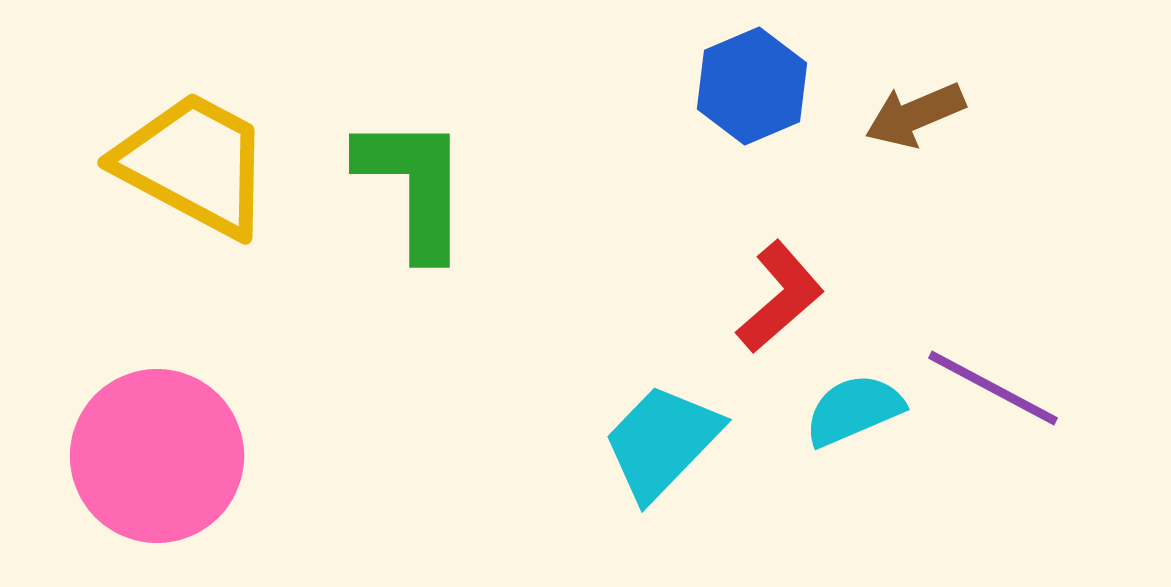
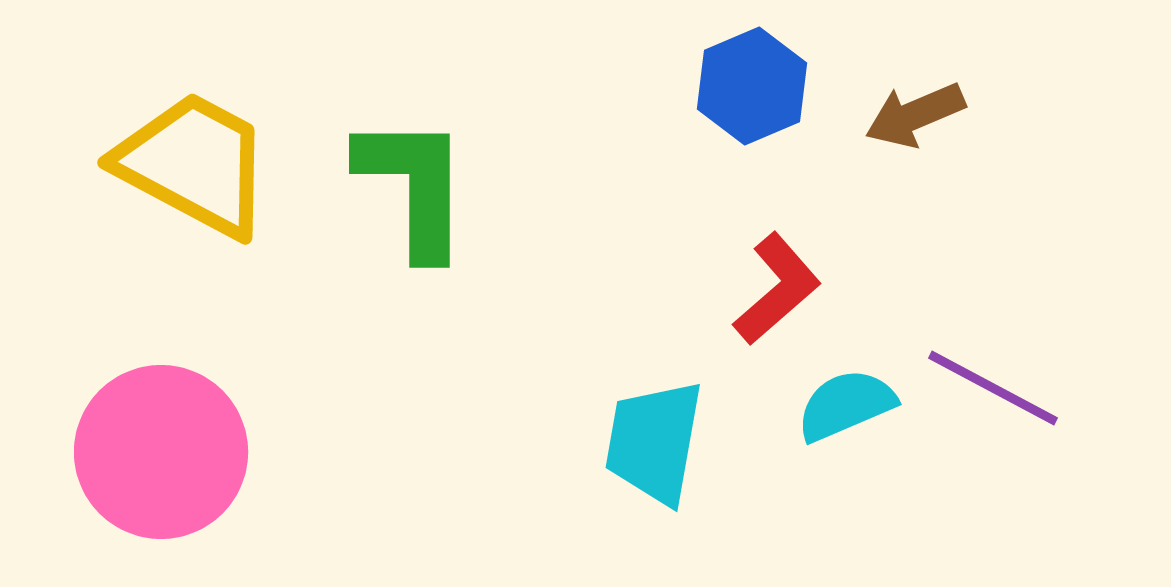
red L-shape: moved 3 px left, 8 px up
cyan semicircle: moved 8 px left, 5 px up
cyan trapezoid: moved 8 px left; rotated 34 degrees counterclockwise
pink circle: moved 4 px right, 4 px up
